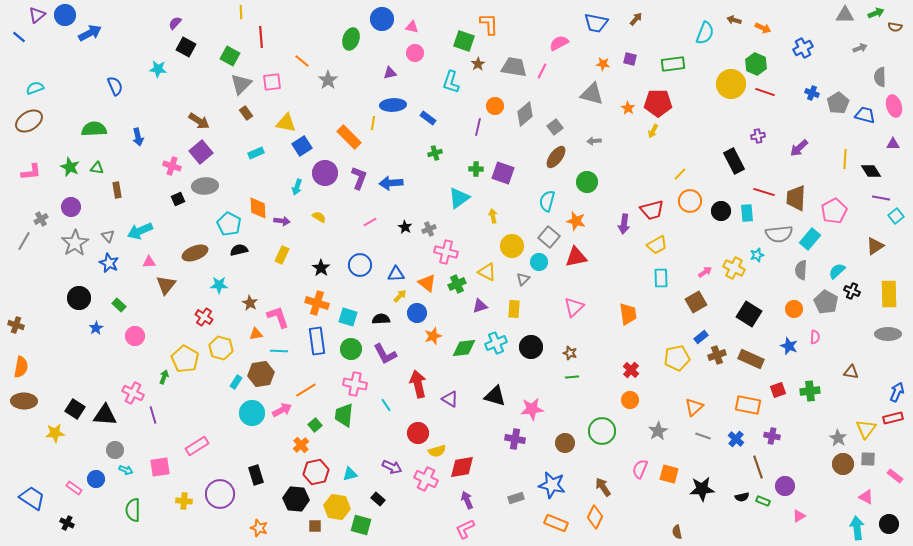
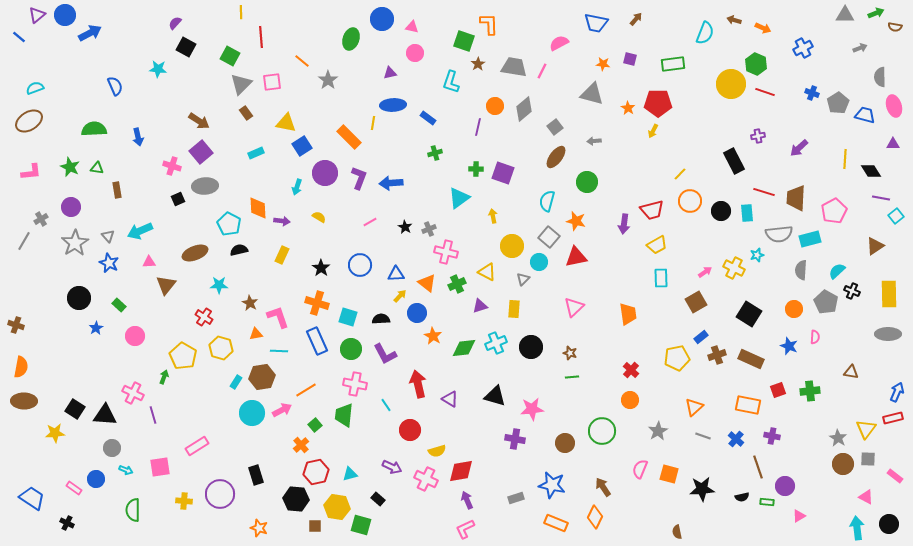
gray diamond at (525, 114): moved 1 px left, 5 px up
cyan rectangle at (810, 239): rotated 35 degrees clockwise
orange star at (433, 336): rotated 24 degrees counterclockwise
blue rectangle at (317, 341): rotated 16 degrees counterclockwise
yellow pentagon at (185, 359): moved 2 px left, 3 px up
brown hexagon at (261, 374): moved 1 px right, 3 px down
red circle at (418, 433): moved 8 px left, 3 px up
gray circle at (115, 450): moved 3 px left, 2 px up
red diamond at (462, 467): moved 1 px left, 4 px down
green rectangle at (763, 501): moved 4 px right, 1 px down; rotated 16 degrees counterclockwise
